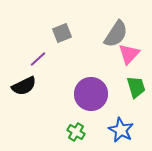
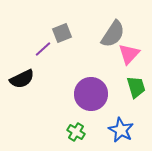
gray semicircle: moved 3 px left
purple line: moved 5 px right, 10 px up
black semicircle: moved 2 px left, 7 px up
